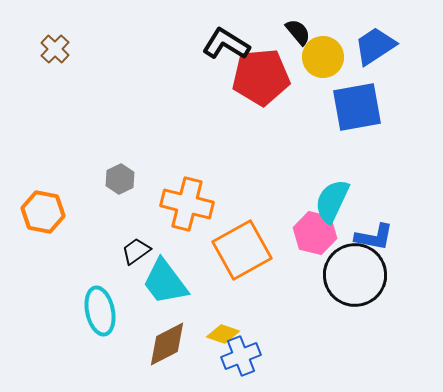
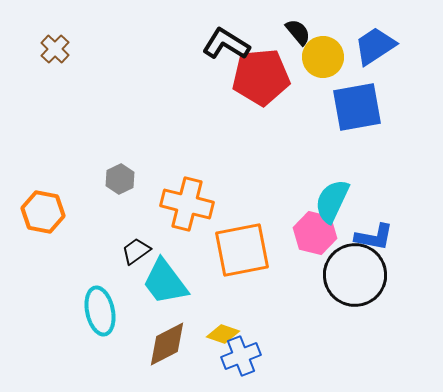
orange square: rotated 18 degrees clockwise
